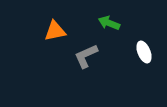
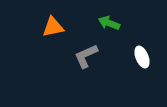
orange triangle: moved 2 px left, 4 px up
white ellipse: moved 2 px left, 5 px down
